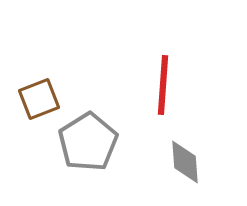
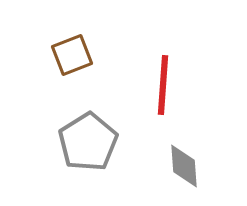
brown square: moved 33 px right, 44 px up
gray diamond: moved 1 px left, 4 px down
